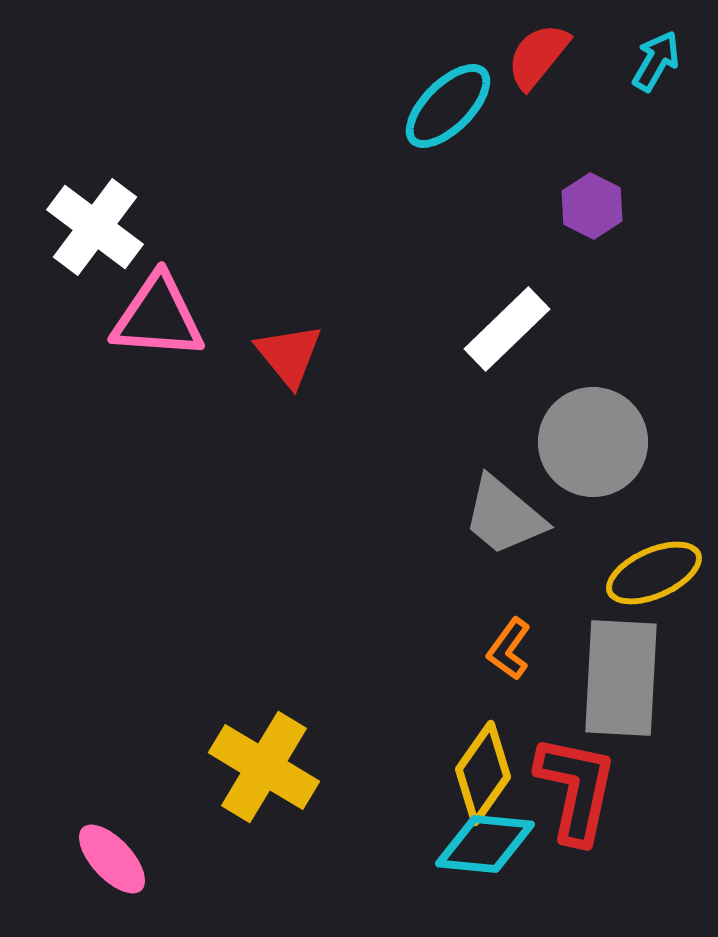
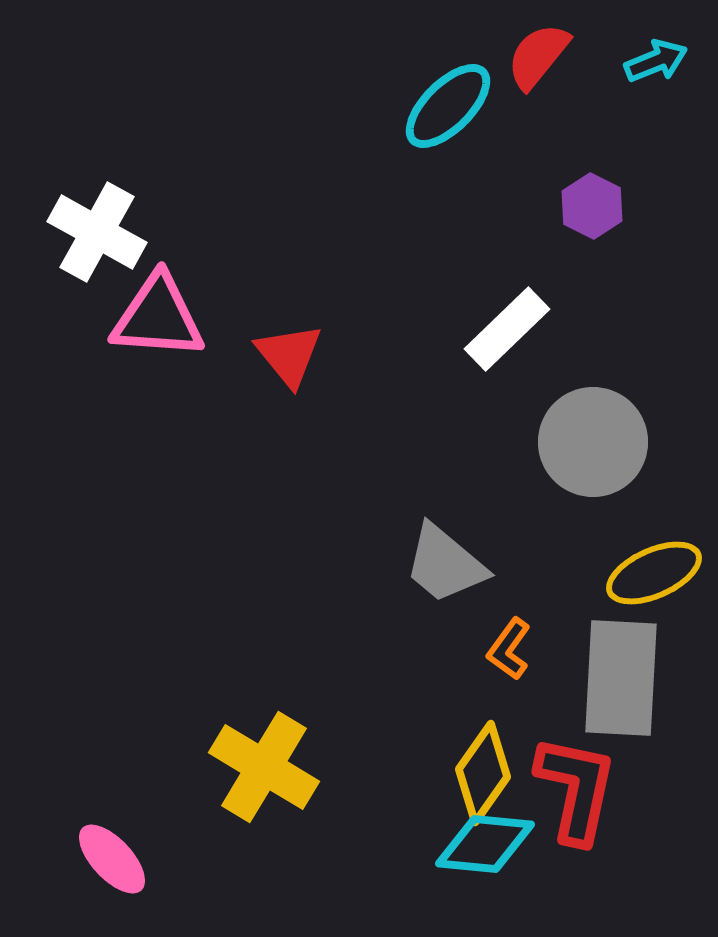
cyan arrow: rotated 38 degrees clockwise
white cross: moved 2 px right, 5 px down; rotated 8 degrees counterclockwise
gray trapezoid: moved 59 px left, 48 px down
